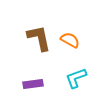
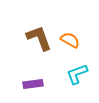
brown L-shape: rotated 8 degrees counterclockwise
cyan L-shape: moved 1 px right, 4 px up
